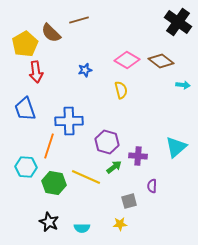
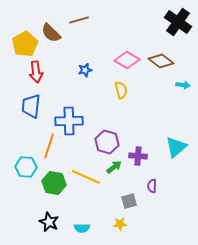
blue trapezoid: moved 6 px right, 3 px up; rotated 25 degrees clockwise
